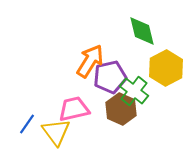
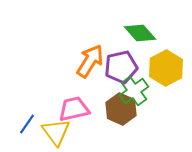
green diamond: moved 2 px left, 2 px down; rotated 28 degrees counterclockwise
purple pentagon: moved 11 px right, 10 px up
green cross: rotated 16 degrees clockwise
